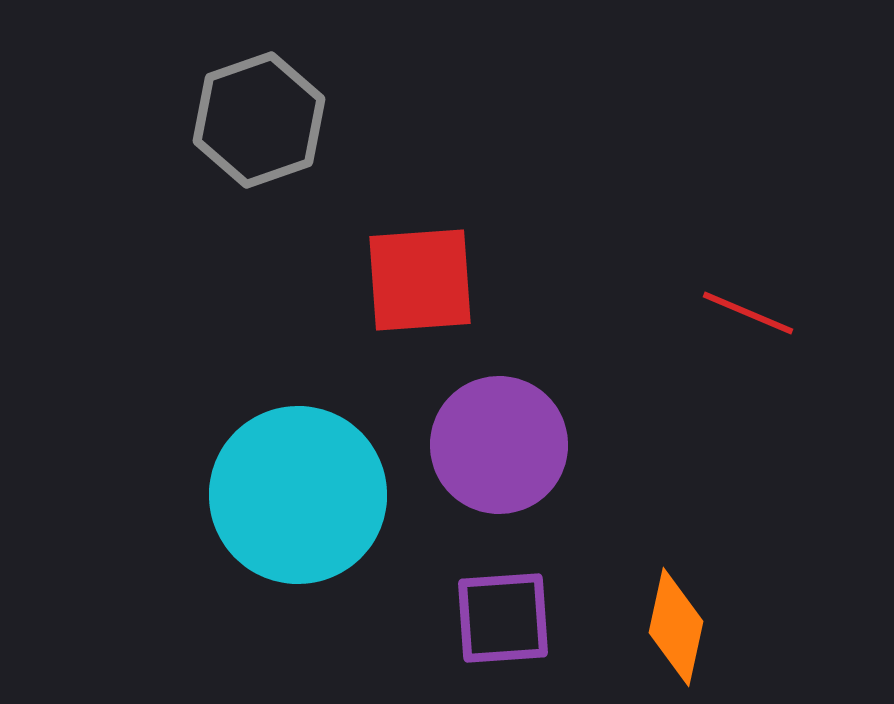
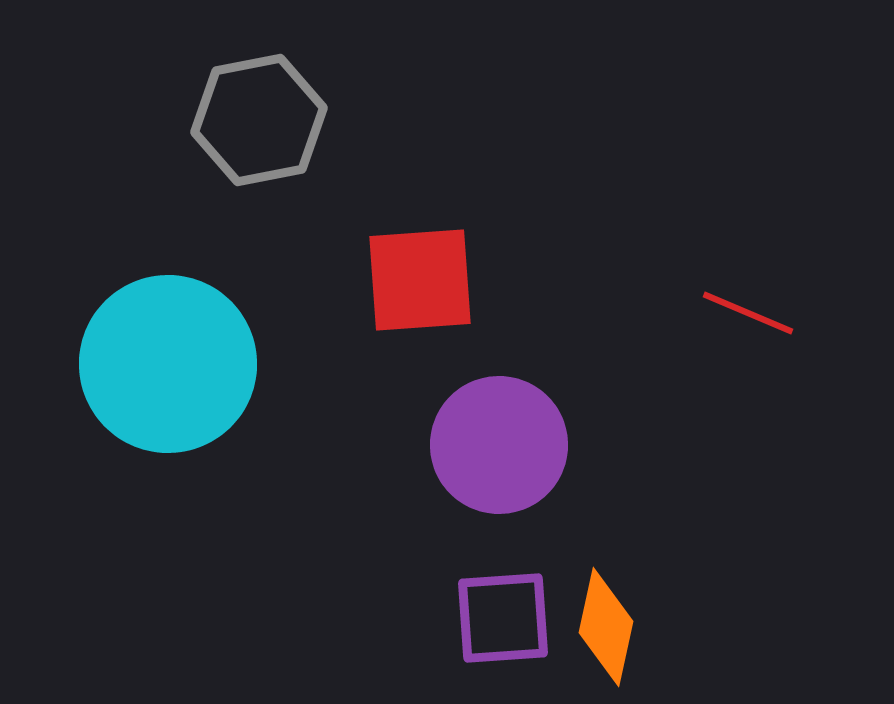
gray hexagon: rotated 8 degrees clockwise
cyan circle: moved 130 px left, 131 px up
orange diamond: moved 70 px left
